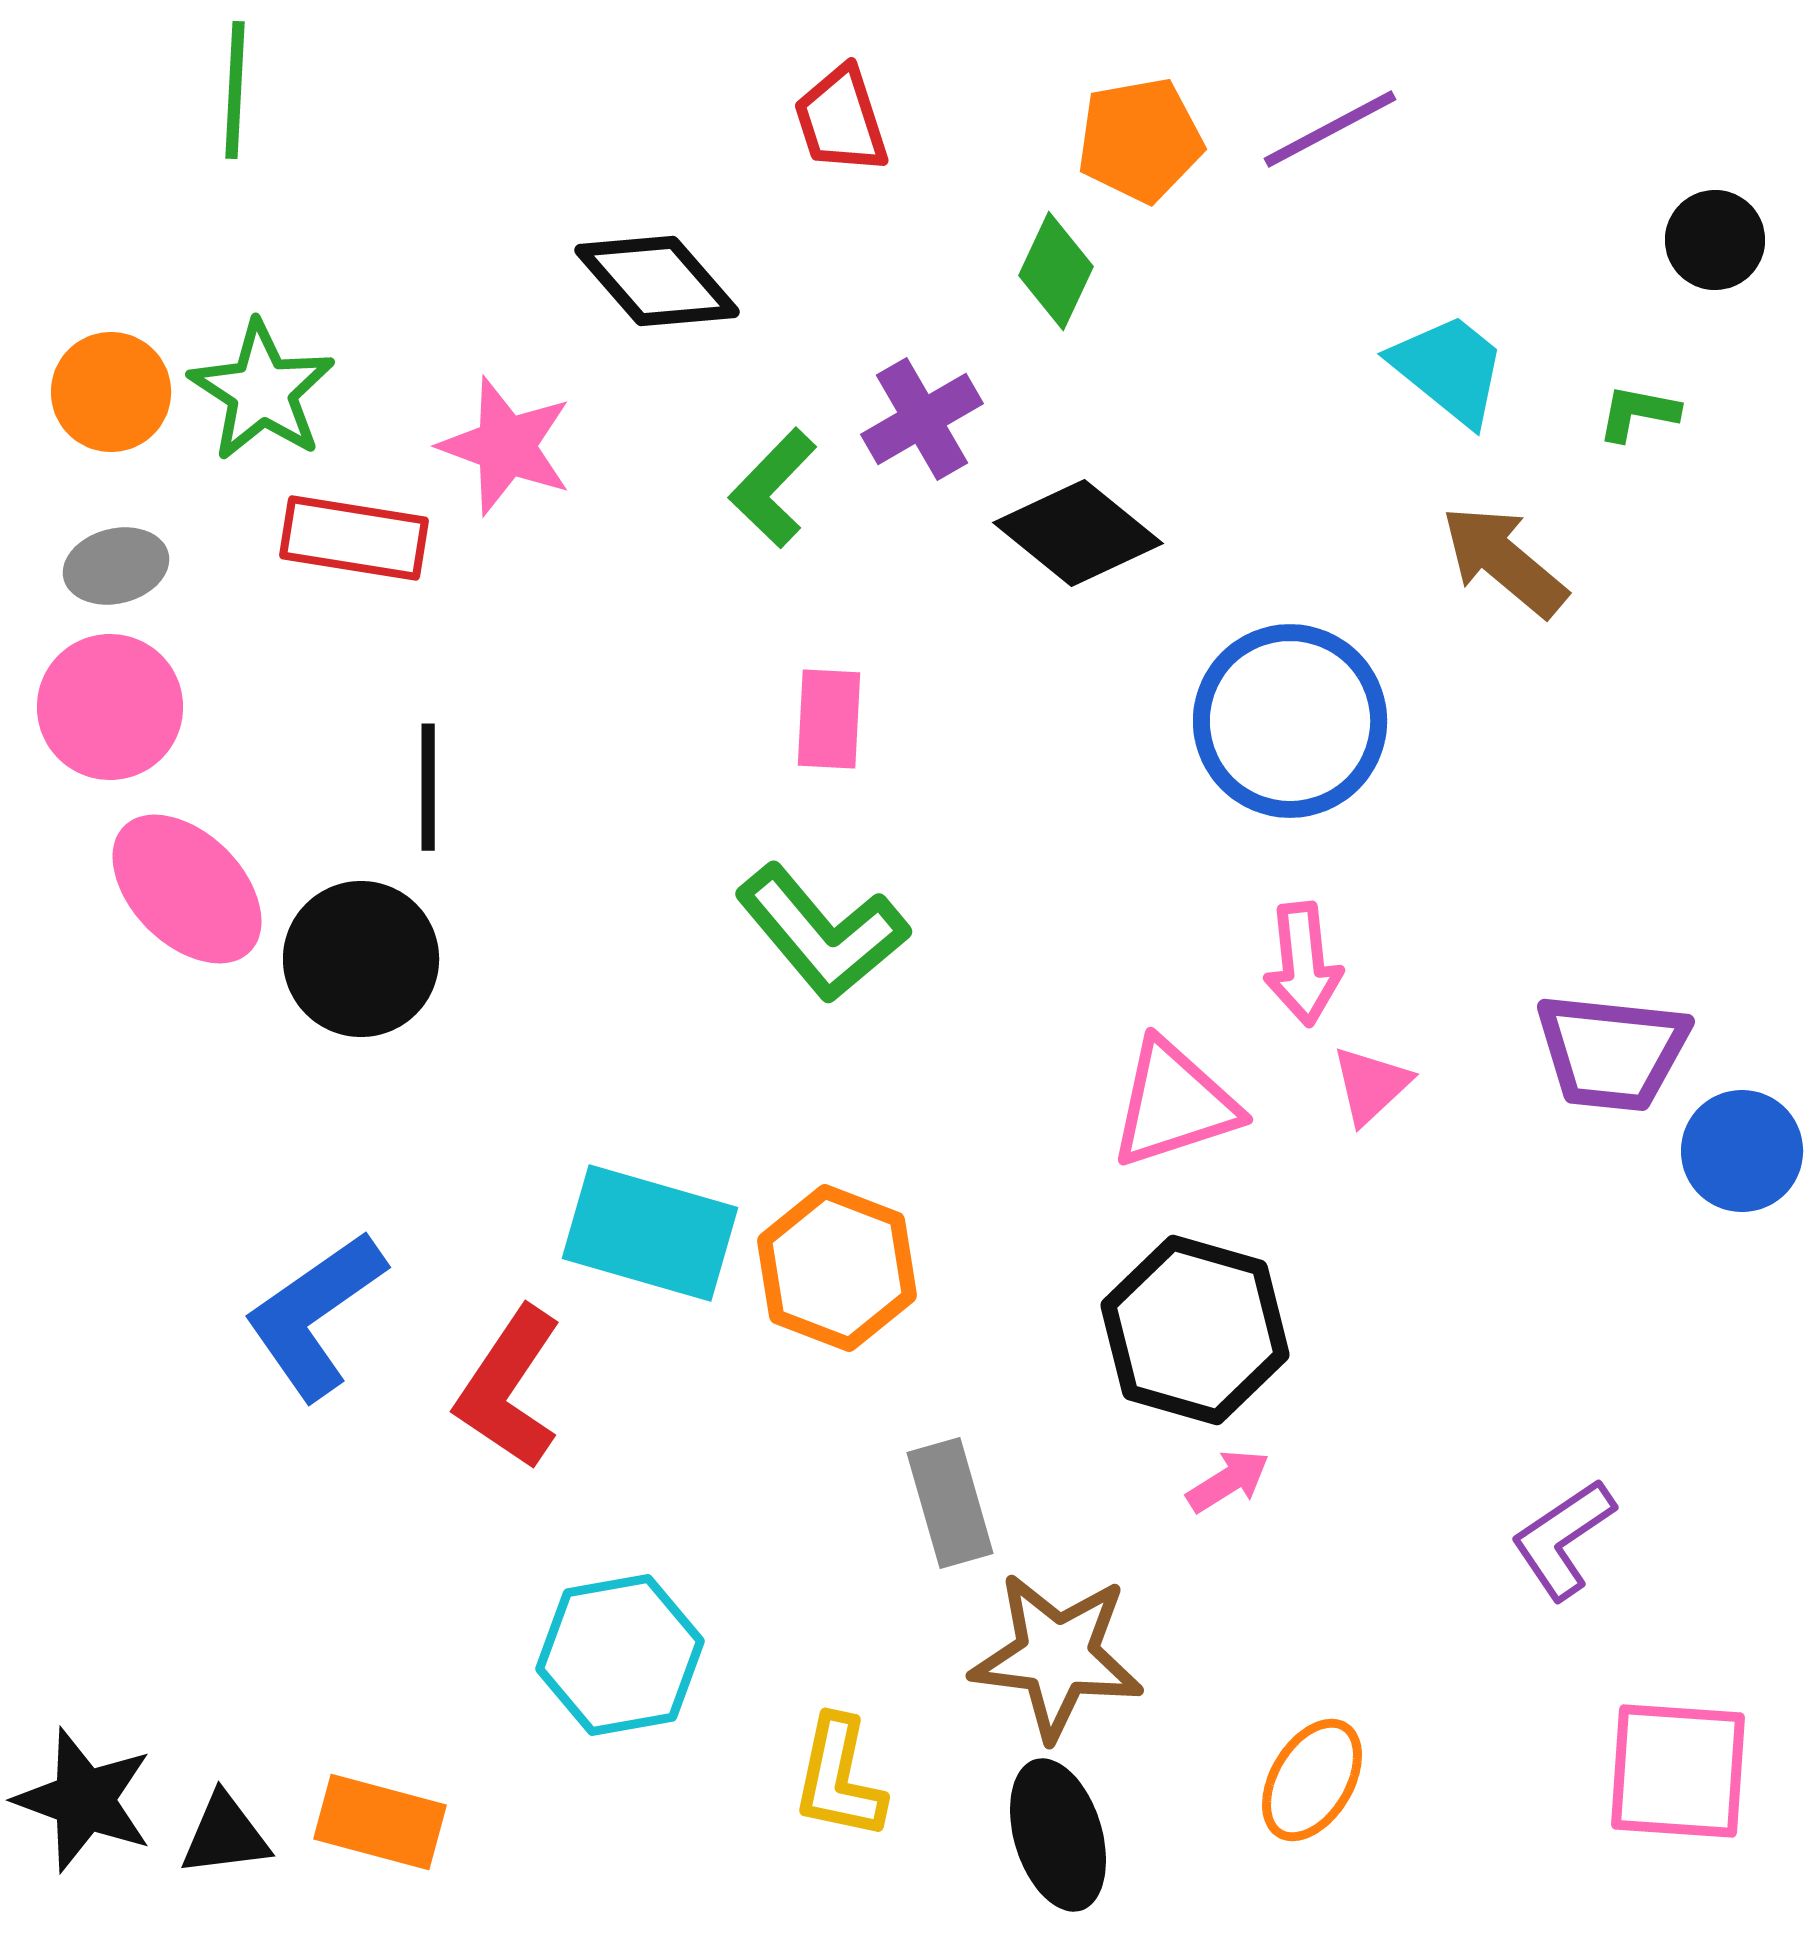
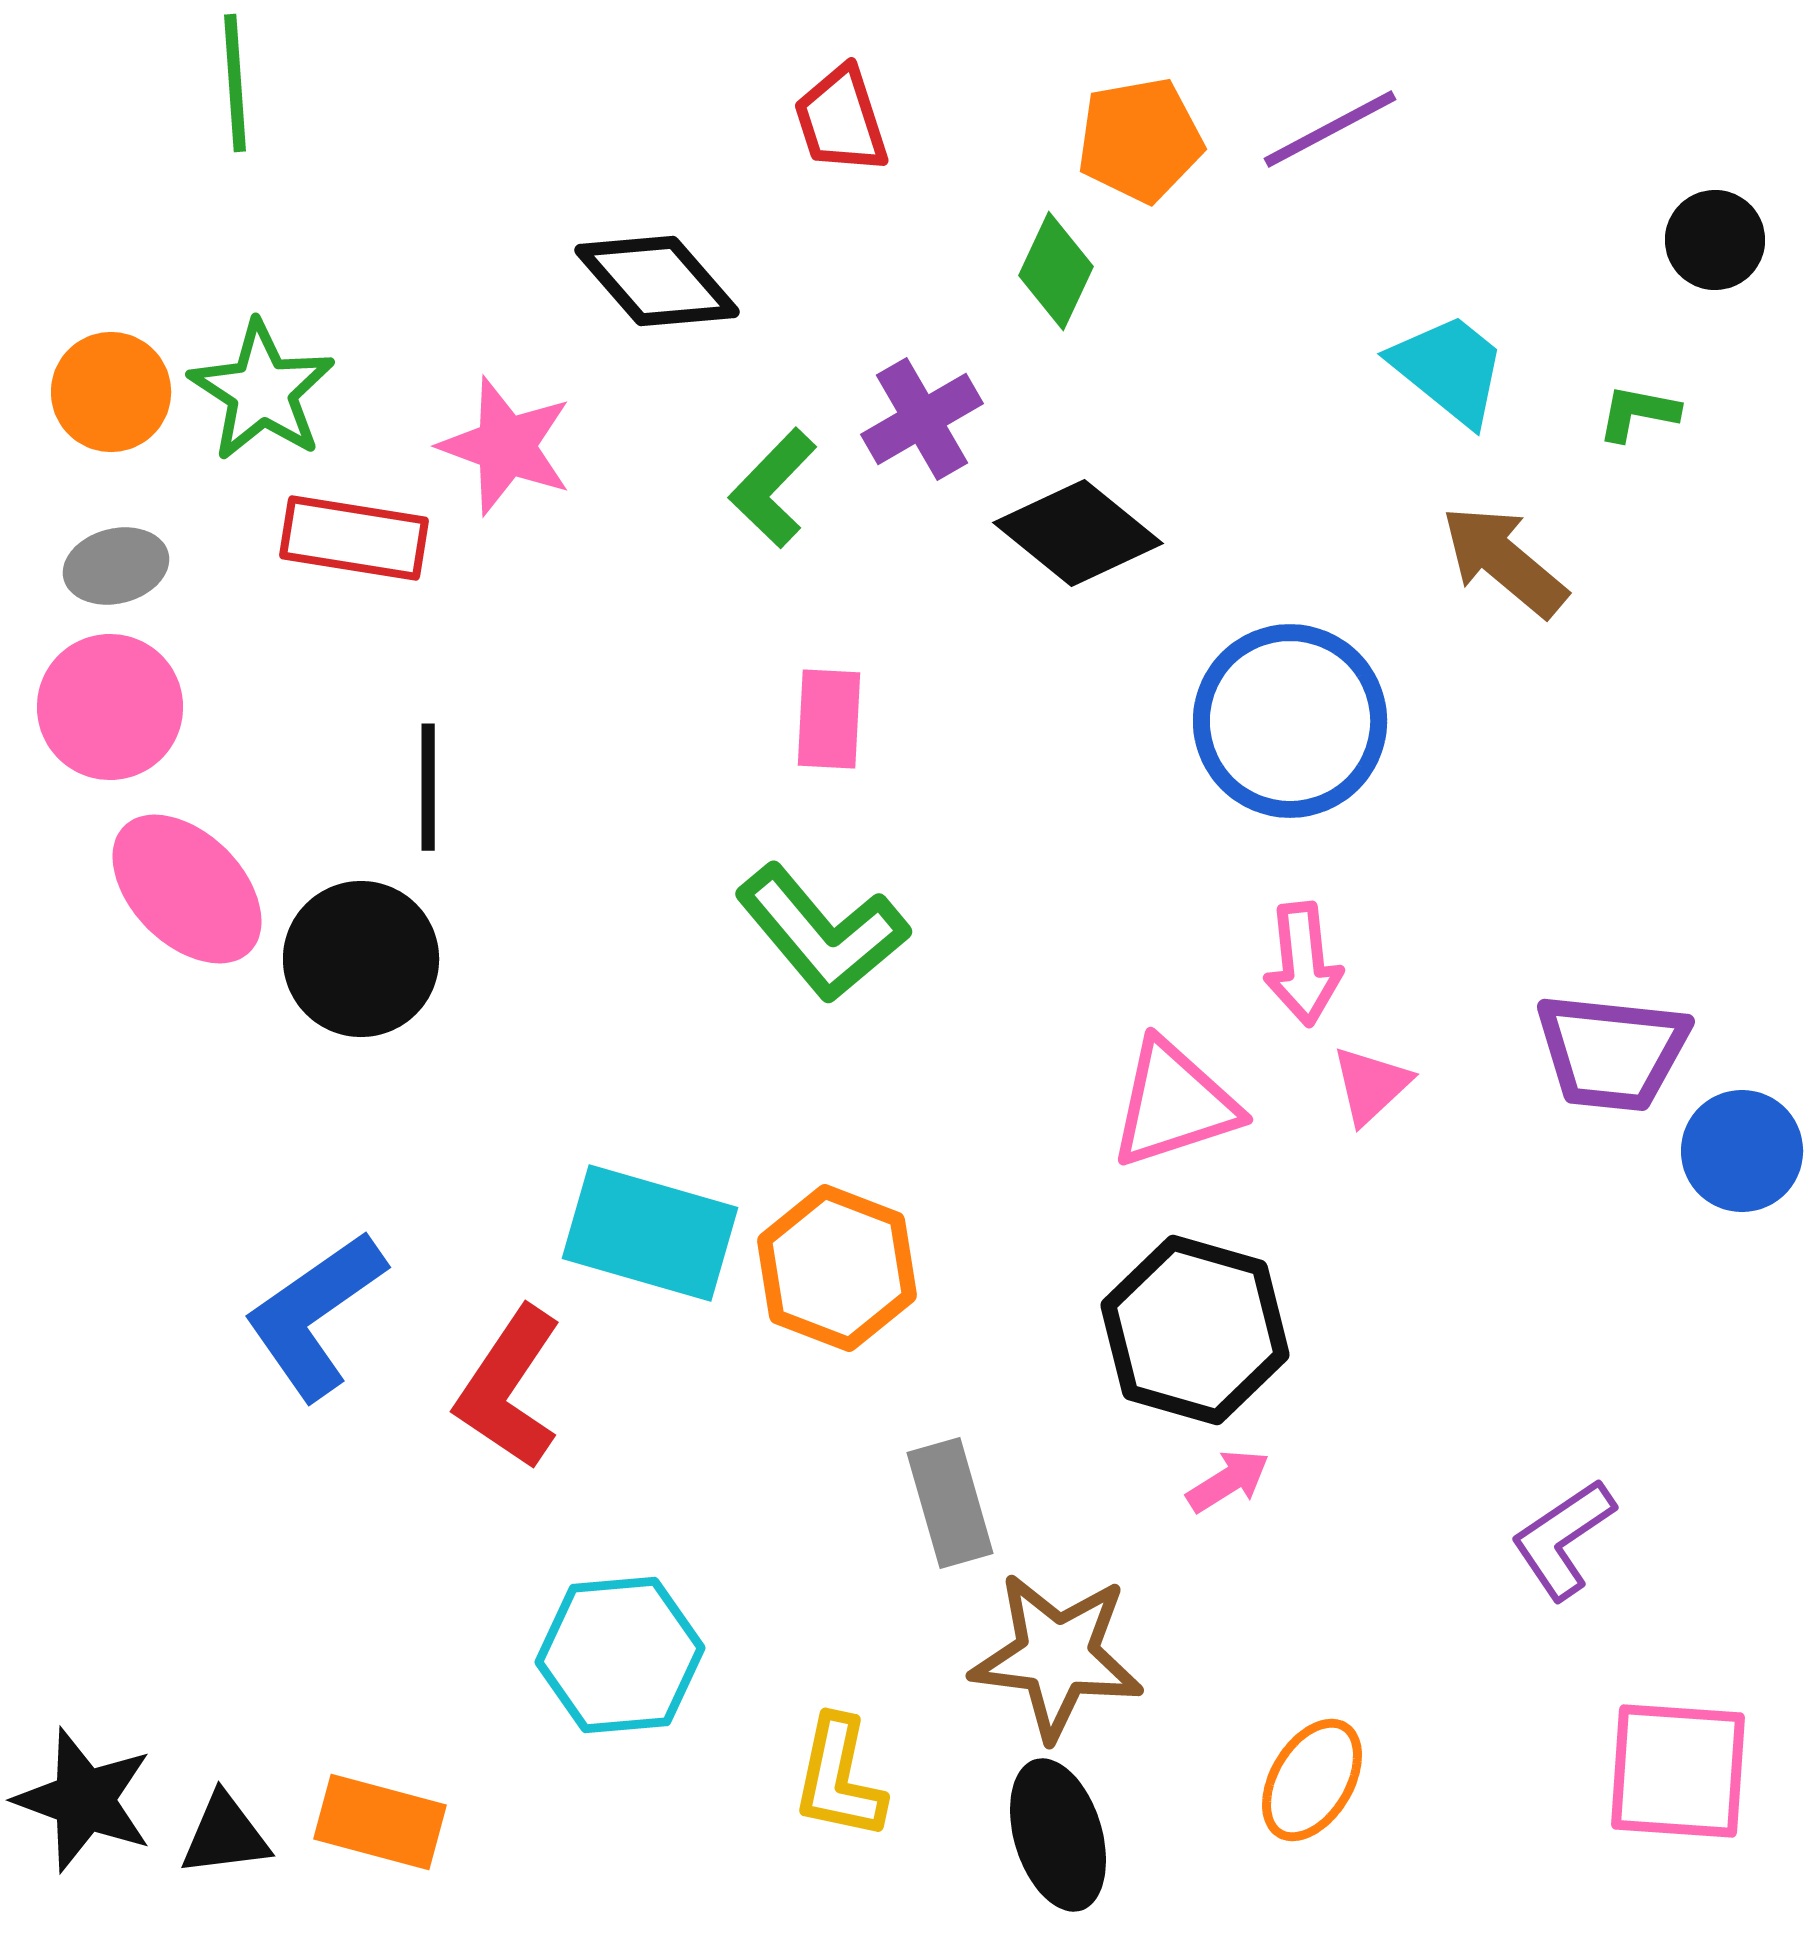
green line at (235, 90): moved 7 px up; rotated 7 degrees counterclockwise
cyan hexagon at (620, 1655): rotated 5 degrees clockwise
